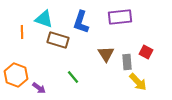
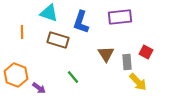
cyan triangle: moved 5 px right, 6 px up
